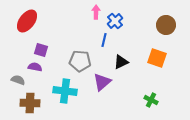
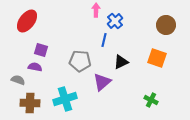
pink arrow: moved 2 px up
cyan cross: moved 8 px down; rotated 25 degrees counterclockwise
